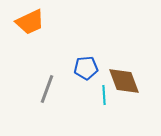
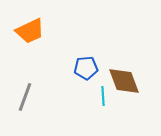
orange trapezoid: moved 9 px down
gray line: moved 22 px left, 8 px down
cyan line: moved 1 px left, 1 px down
